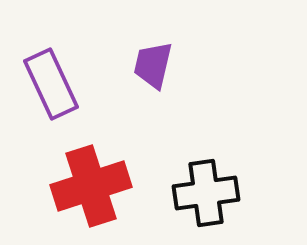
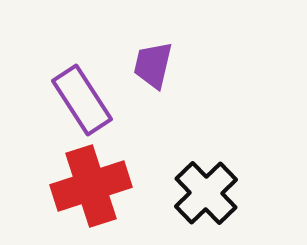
purple rectangle: moved 31 px right, 16 px down; rotated 8 degrees counterclockwise
black cross: rotated 36 degrees counterclockwise
